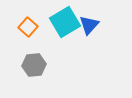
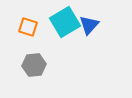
orange square: rotated 24 degrees counterclockwise
